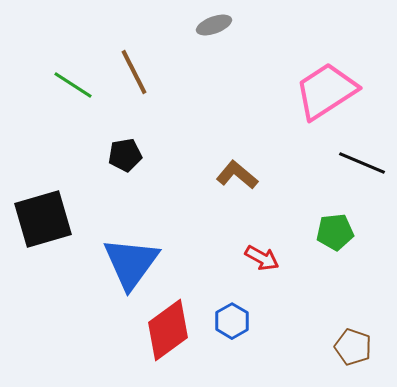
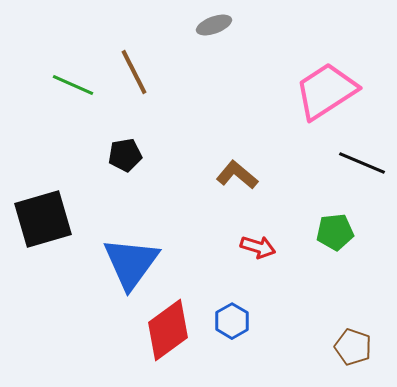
green line: rotated 9 degrees counterclockwise
red arrow: moved 4 px left, 11 px up; rotated 12 degrees counterclockwise
